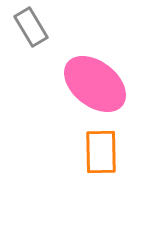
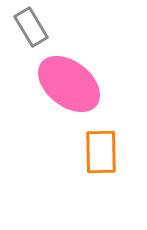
pink ellipse: moved 26 px left
